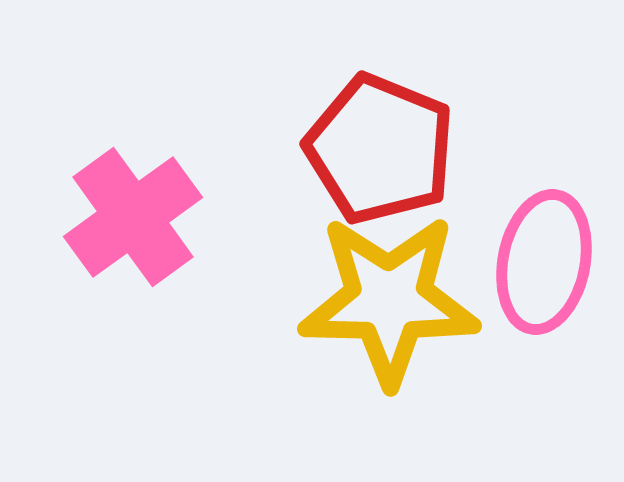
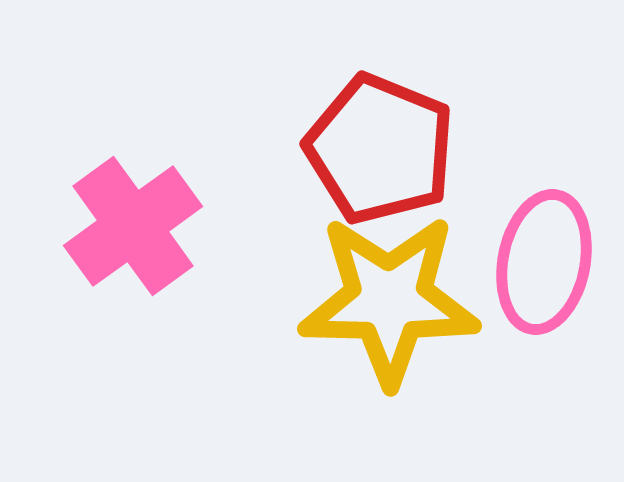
pink cross: moved 9 px down
